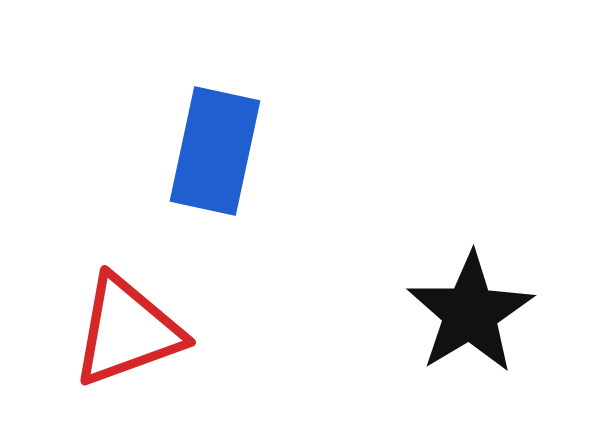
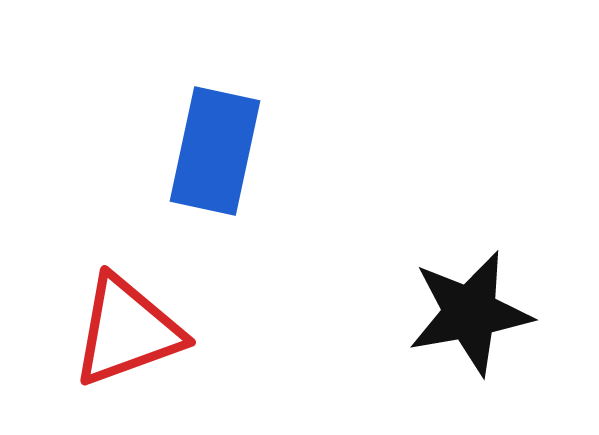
black star: rotated 21 degrees clockwise
